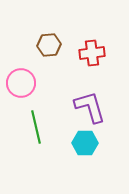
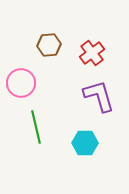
red cross: rotated 30 degrees counterclockwise
purple L-shape: moved 9 px right, 11 px up
